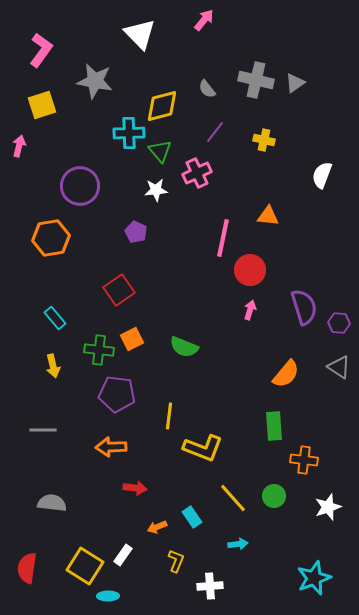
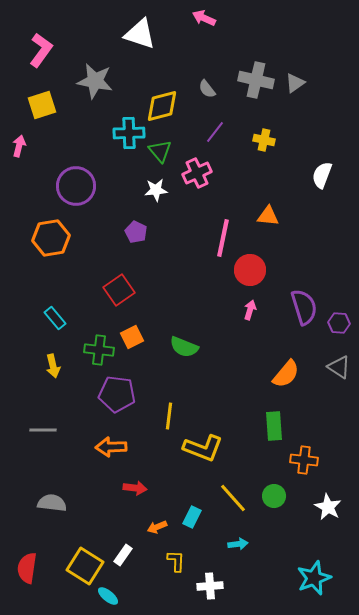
pink arrow at (204, 20): moved 2 px up; rotated 105 degrees counterclockwise
white triangle at (140, 34): rotated 28 degrees counterclockwise
purple circle at (80, 186): moved 4 px left
orange square at (132, 339): moved 2 px up
white star at (328, 507): rotated 24 degrees counterclockwise
cyan rectangle at (192, 517): rotated 60 degrees clockwise
yellow L-shape at (176, 561): rotated 20 degrees counterclockwise
cyan ellipse at (108, 596): rotated 40 degrees clockwise
